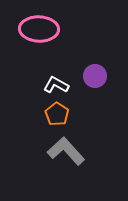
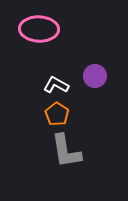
gray L-shape: rotated 147 degrees counterclockwise
